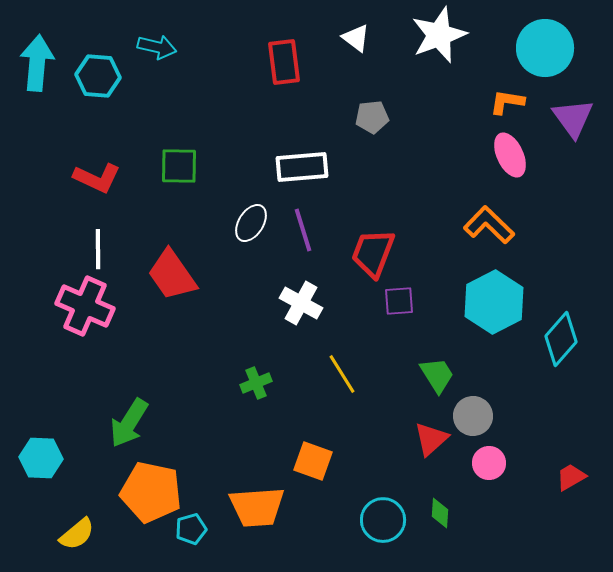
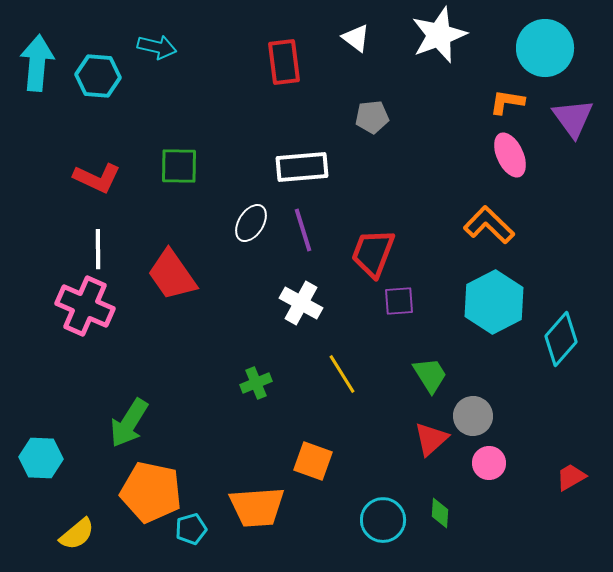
green trapezoid at (437, 375): moved 7 px left
